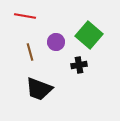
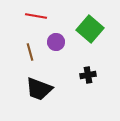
red line: moved 11 px right
green square: moved 1 px right, 6 px up
black cross: moved 9 px right, 10 px down
